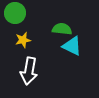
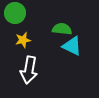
white arrow: moved 1 px up
